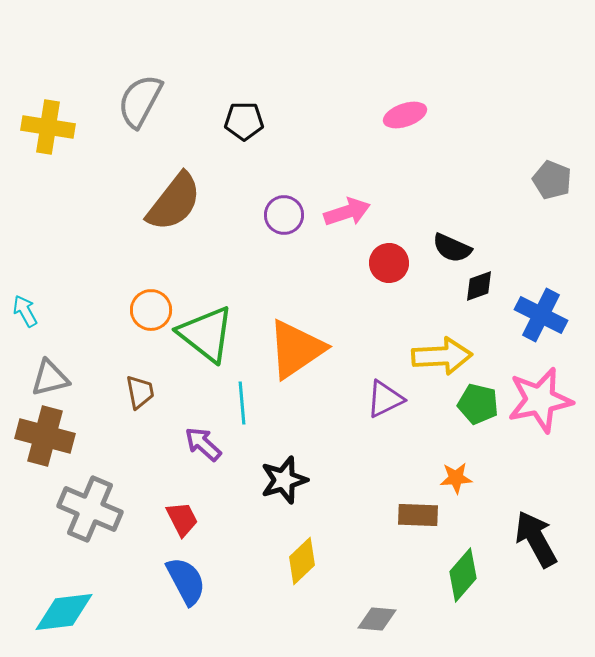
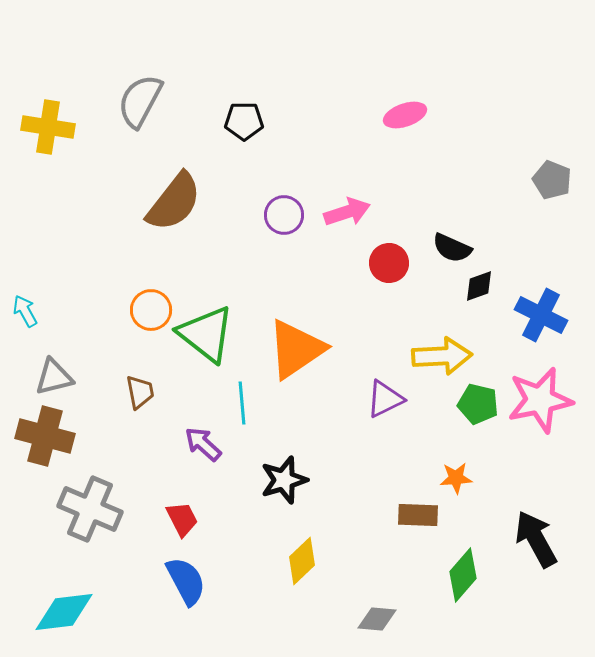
gray triangle: moved 4 px right, 1 px up
